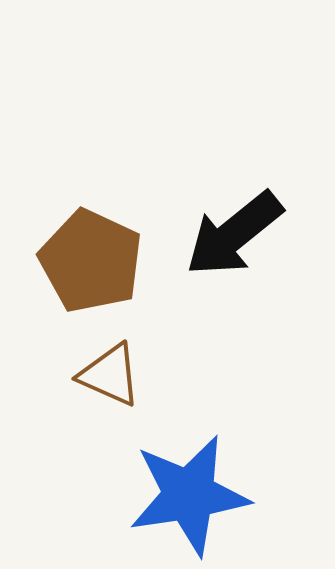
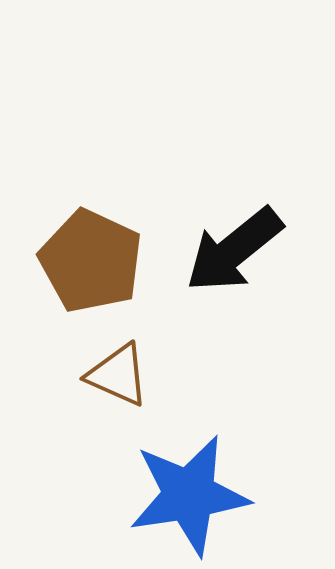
black arrow: moved 16 px down
brown triangle: moved 8 px right
